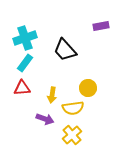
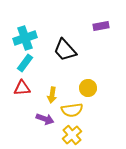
yellow semicircle: moved 1 px left, 2 px down
